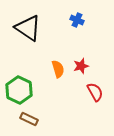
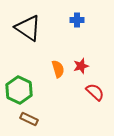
blue cross: rotated 24 degrees counterclockwise
red semicircle: rotated 18 degrees counterclockwise
